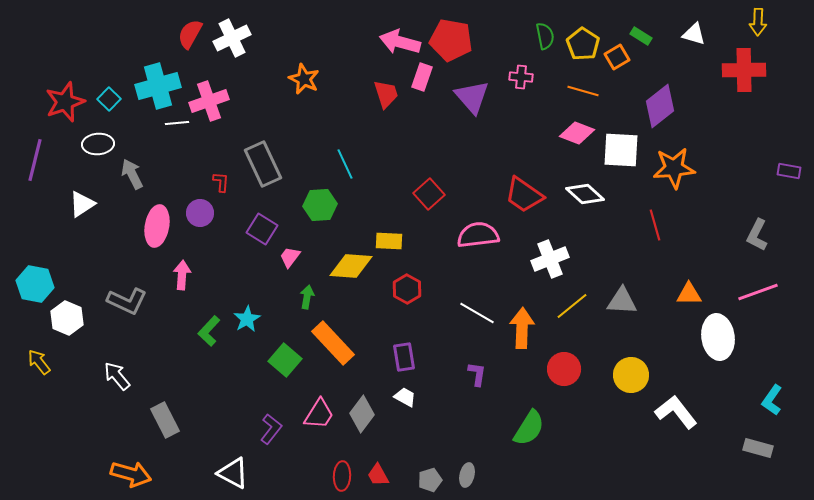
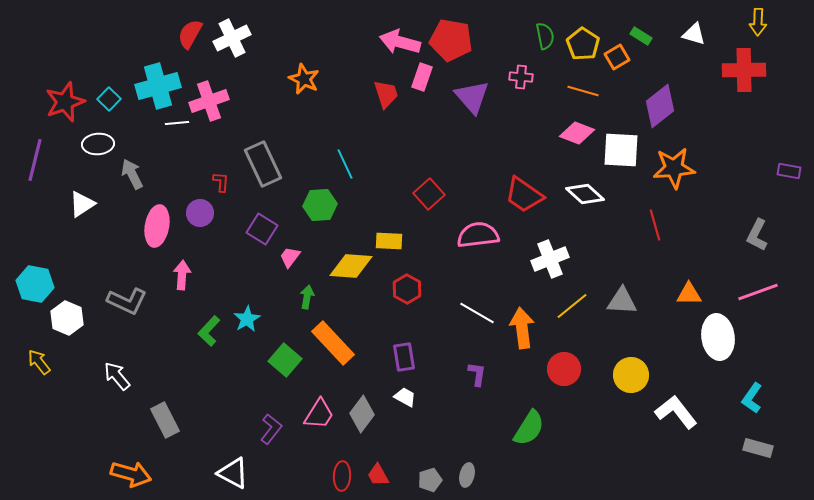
orange arrow at (522, 328): rotated 9 degrees counterclockwise
cyan L-shape at (772, 400): moved 20 px left, 2 px up
